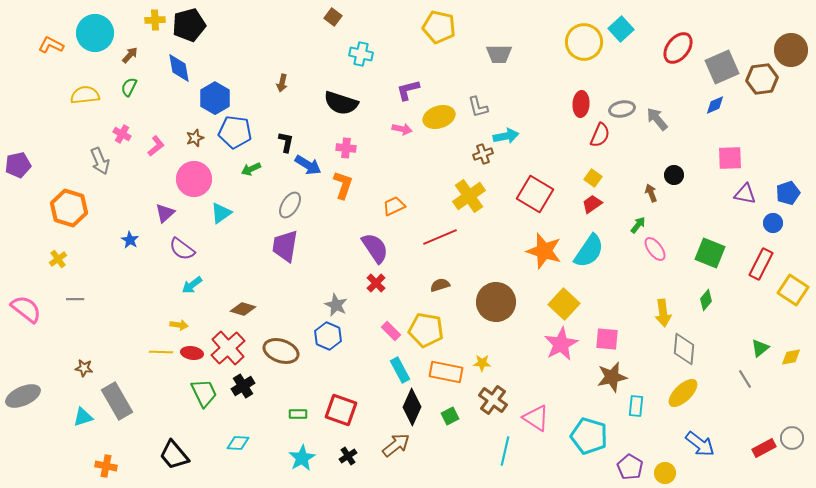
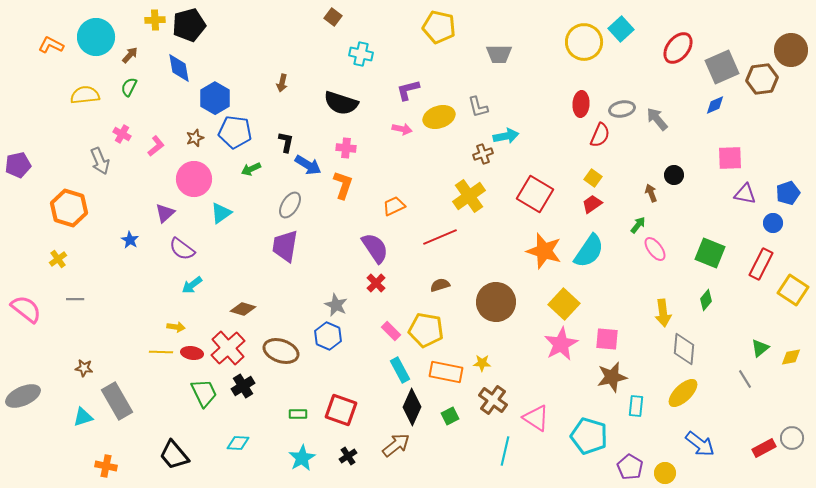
cyan circle at (95, 33): moved 1 px right, 4 px down
yellow arrow at (179, 325): moved 3 px left, 2 px down
